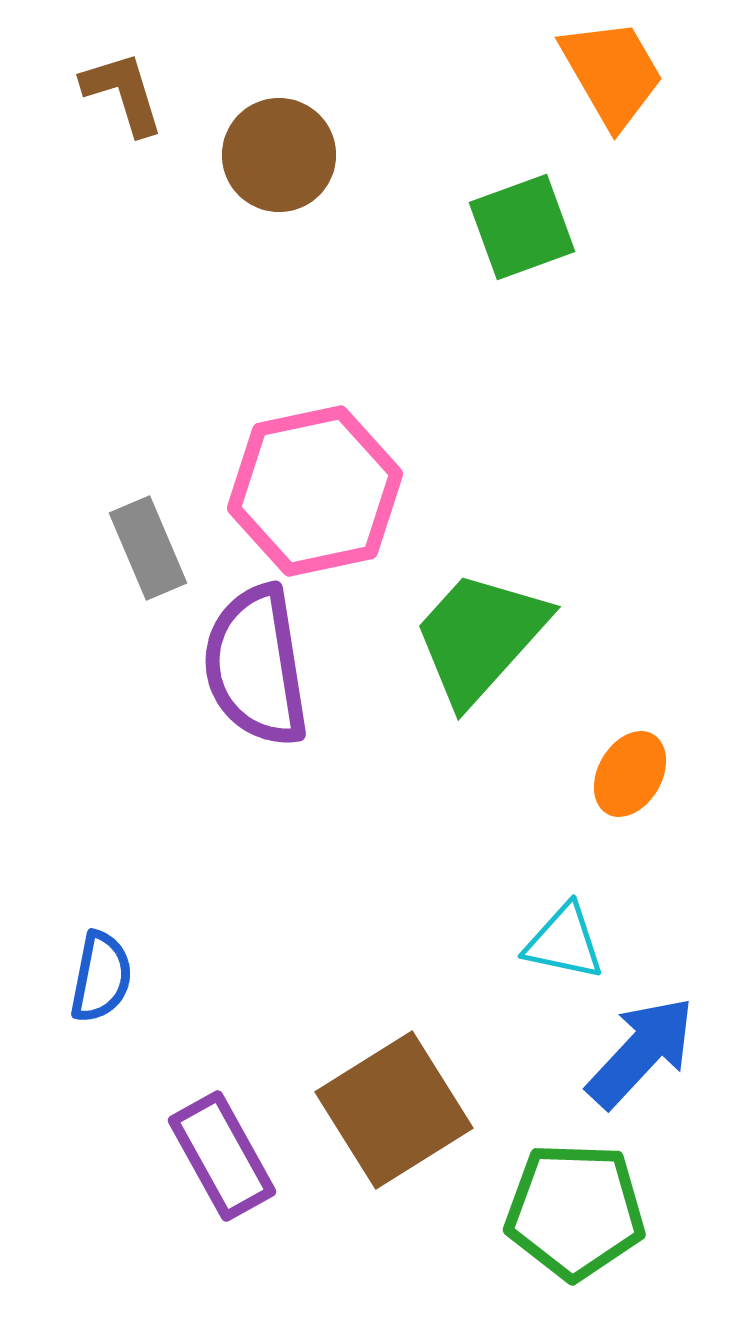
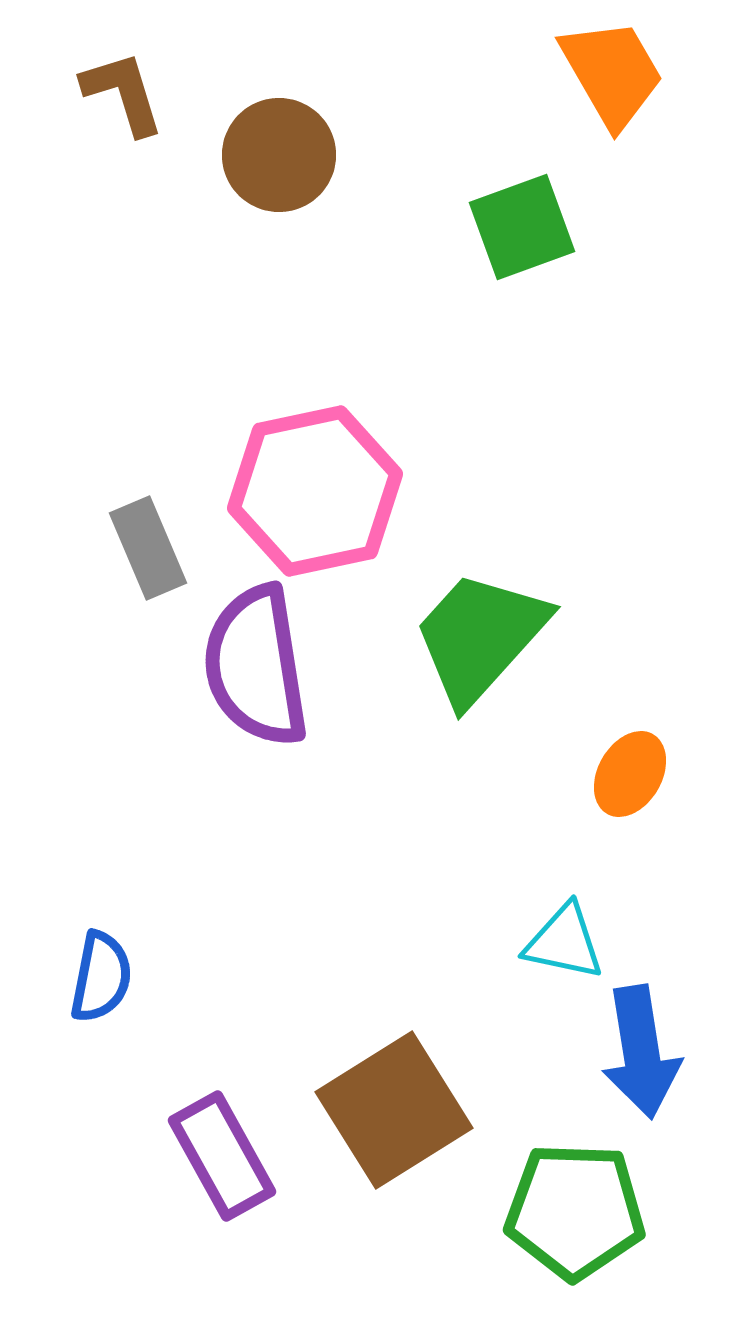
blue arrow: rotated 128 degrees clockwise
